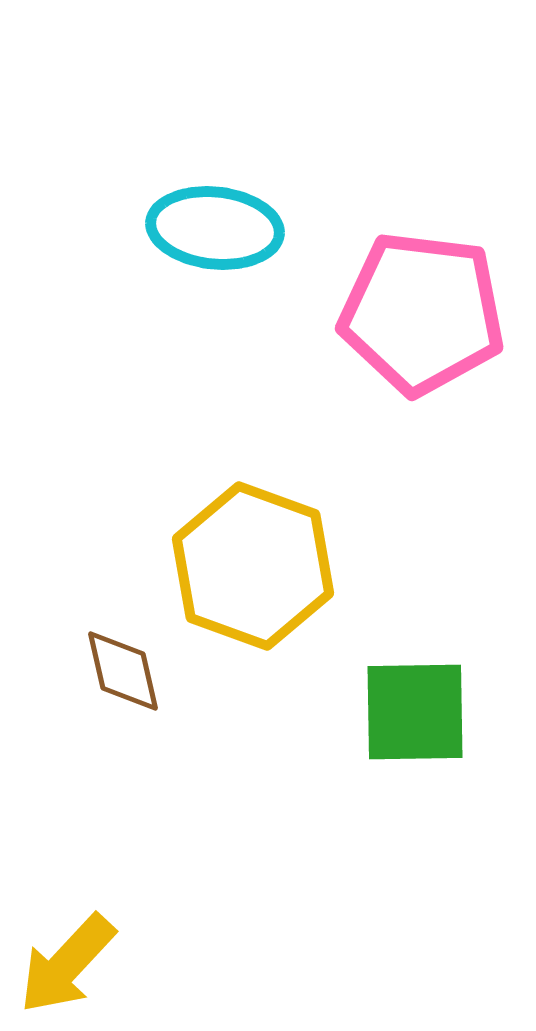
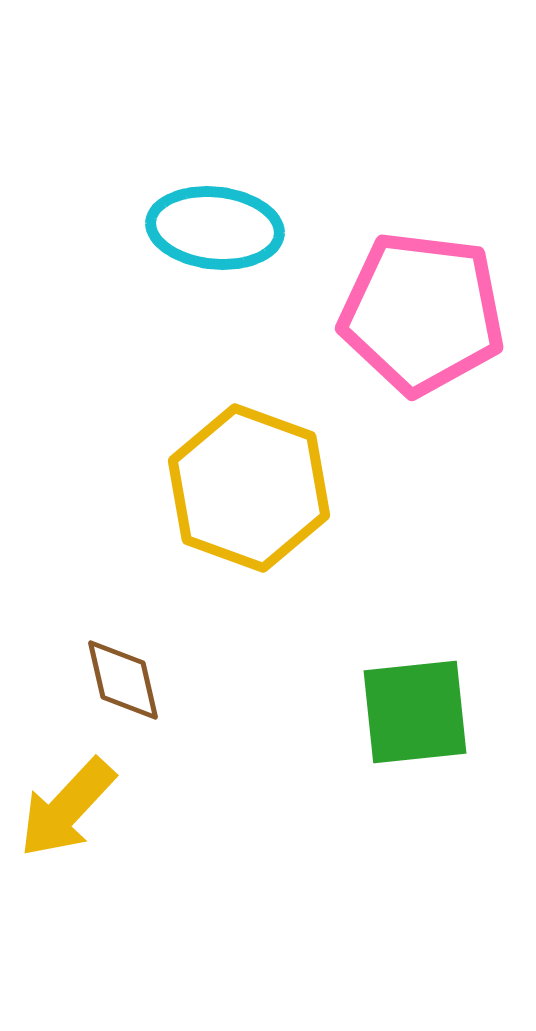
yellow hexagon: moved 4 px left, 78 px up
brown diamond: moved 9 px down
green square: rotated 5 degrees counterclockwise
yellow arrow: moved 156 px up
